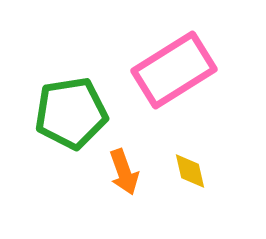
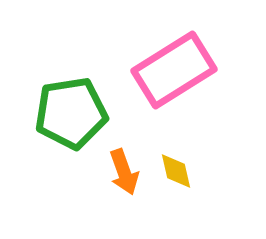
yellow diamond: moved 14 px left
